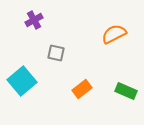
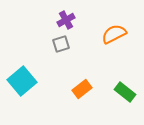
purple cross: moved 32 px right
gray square: moved 5 px right, 9 px up; rotated 30 degrees counterclockwise
green rectangle: moved 1 px left, 1 px down; rotated 15 degrees clockwise
